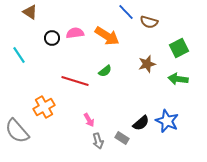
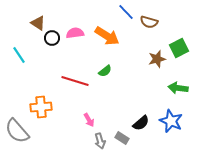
brown triangle: moved 8 px right, 11 px down
brown star: moved 10 px right, 5 px up
green arrow: moved 9 px down
orange cross: moved 3 px left; rotated 25 degrees clockwise
blue star: moved 4 px right
gray arrow: moved 2 px right
